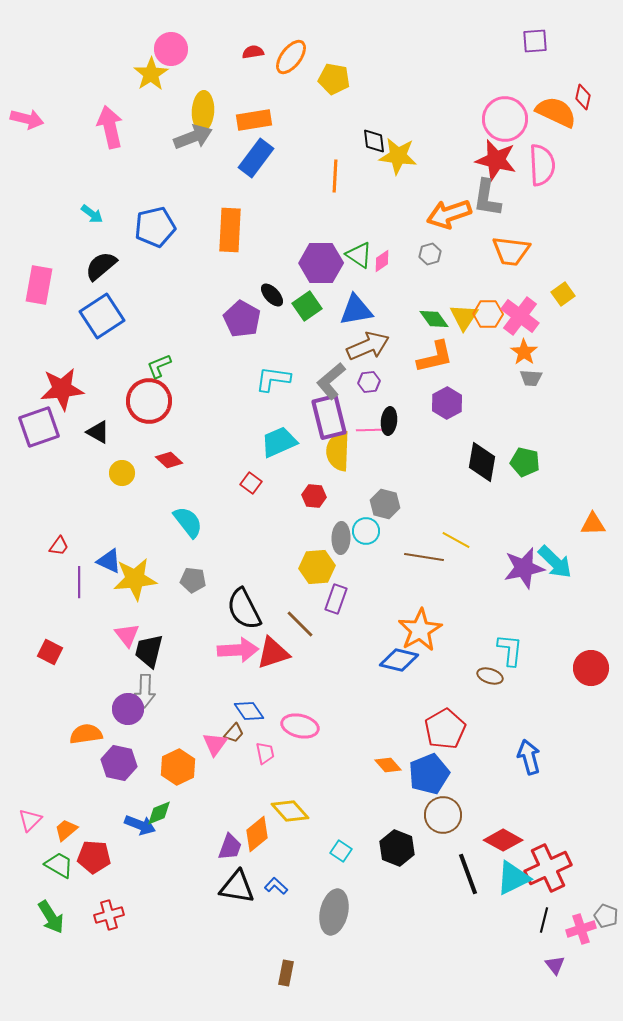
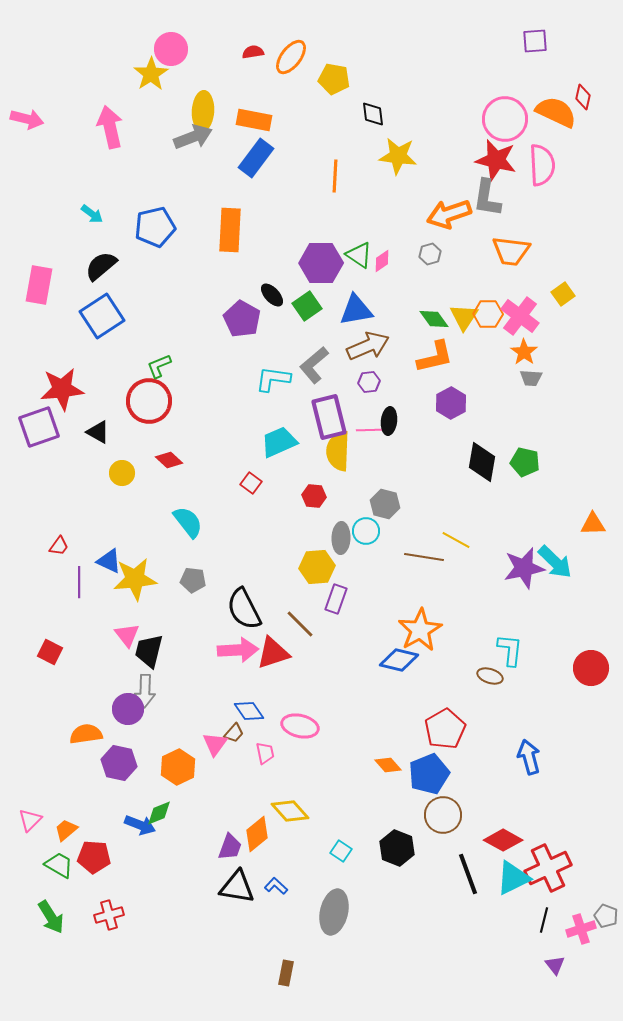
orange rectangle at (254, 120): rotated 20 degrees clockwise
black diamond at (374, 141): moved 1 px left, 27 px up
gray L-shape at (331, 381): moved 17 px left, 16 px up
purple hexagon at (447, 403): moved 4 px right
